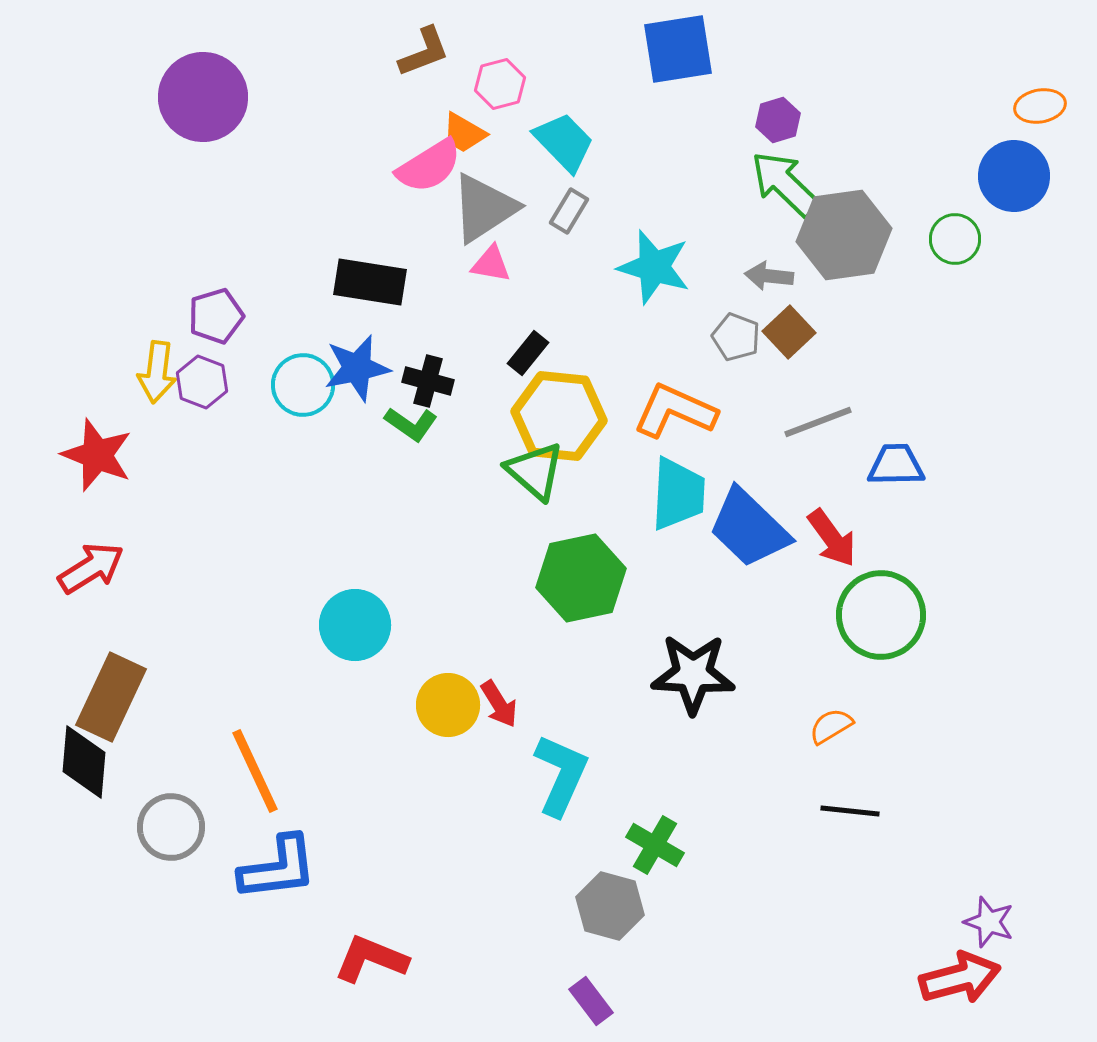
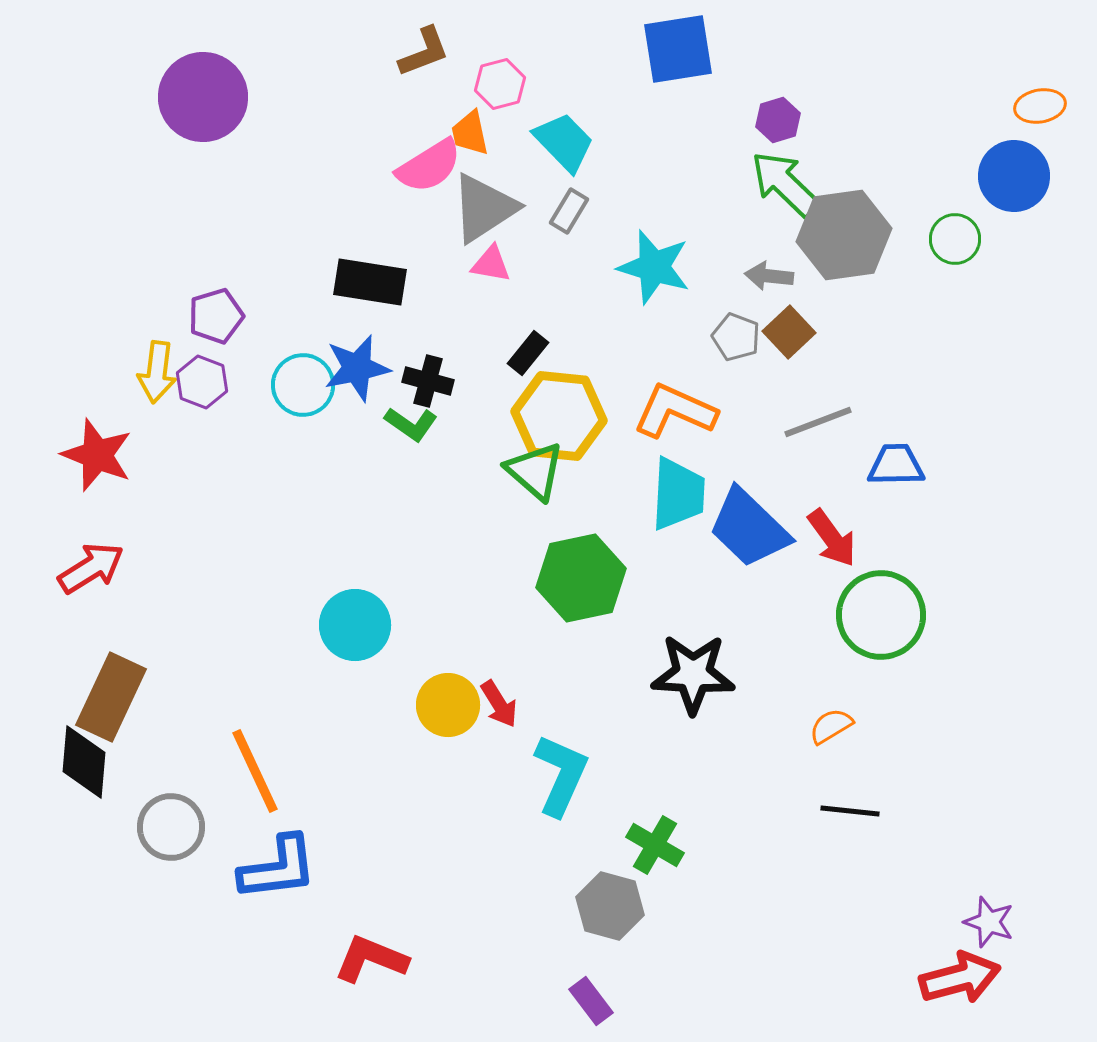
orange trapezoid at (464, 133): moved 6 px right; rotated 48 degrees clockwise
